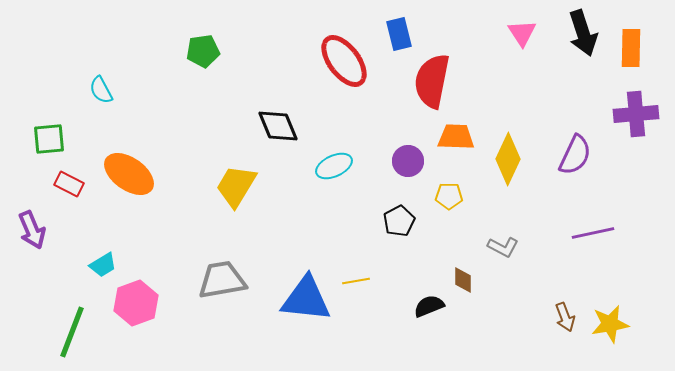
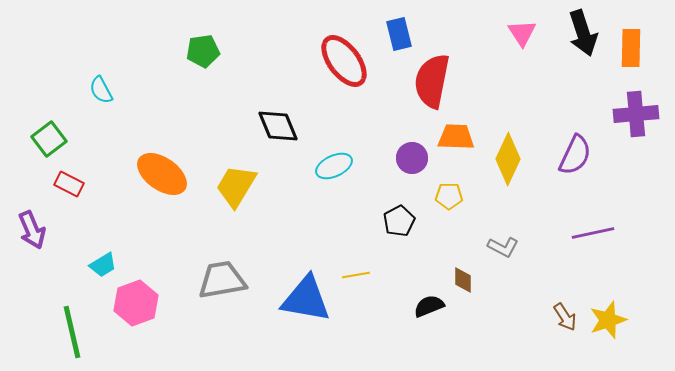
green square: rotated 32 degrees counterclockwise
purple circle: moved 4 px right, 3 px up
orange ellipse: moved 33 px right
yellow line: moved 6 px up
blue triangle: rotated 4 degrees clockwise
brown arrow: rotated 12 degrees counterclockwise
yellow star: moved 2 px left, 4 px up; rotated 9 degrees counterclockwise
green line: rotated 34 degrees counterclockwise
